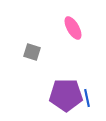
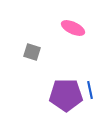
pink ellipse: rotated 35 degrees counterclockwise
blue line: moved 3 px right, 8 px up
